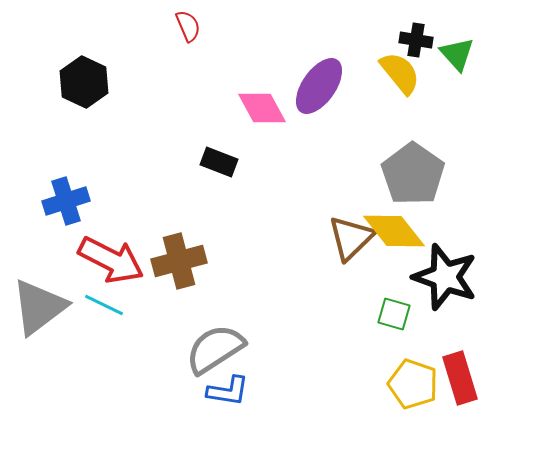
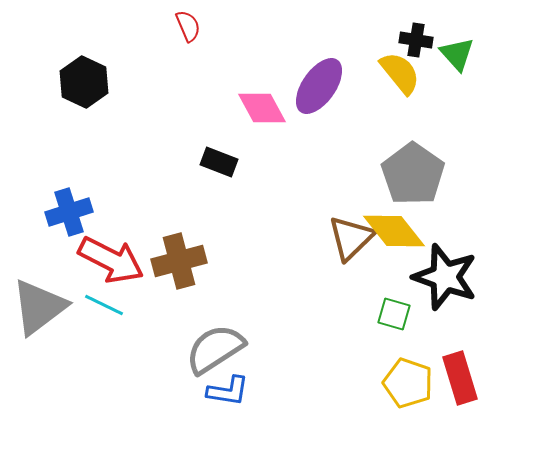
blue cross: moved 3 px right, 11 px down
yellow pentagon: moved 5 px left, 1 px up
